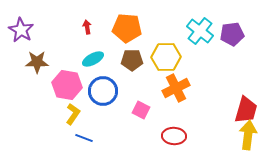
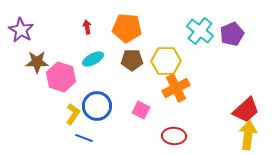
purple pentagon: rotated 15 degrees counterclockwise
yellow hexagon: moved 4 px down
pink hexagon: moved 6 px left, 8 px up; rotated 8 degrees clockwise
blue circle: moved 6 px left, 15 px down
red trapezoid: rotated 32 degrees clockwise
